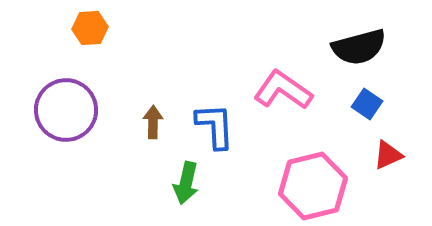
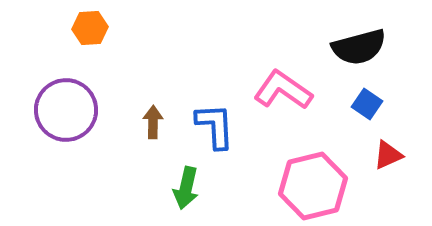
green arrow: moved 5 px down
